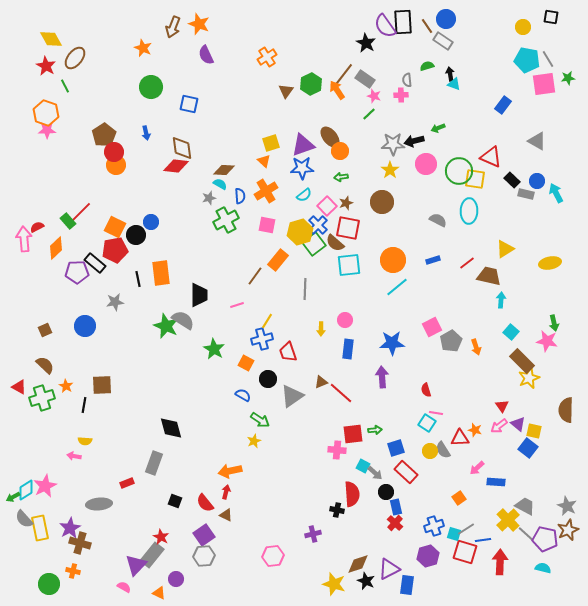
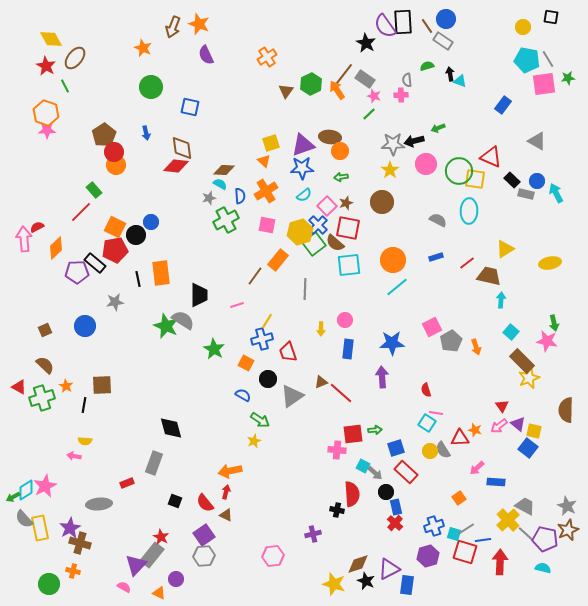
cyan triangle at (454, 84): moved 6 px right, 3 px up
blue square at (189, 104): moved 1 px right, 3 px down
brown ellipse at (330, 137): rotated 45 degrees counterclockwise
green rectangle at (68, 221): moved 26 px right, 31 px up
blue rectangle at (433, 260): moved 3 px right, 3 px up
